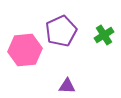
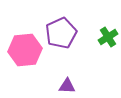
purple pentagon: moved 2 px down
green cross: moved 4 px right, 2 px down
